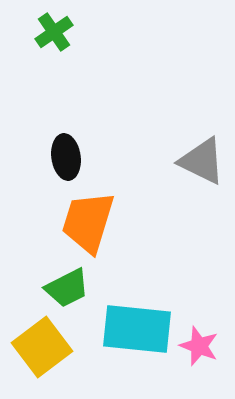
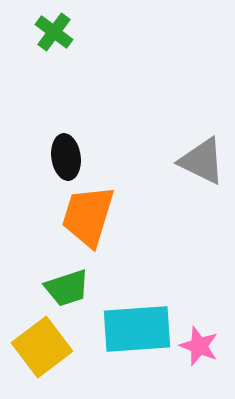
green cross: rotated 18 degrees counterclockwise
orange trapezoid: moved 6 px up
green trapezoid: rotated 9 degrees clockwise
cyan rectangle: rotated 10 degrees counterclockwise
